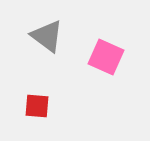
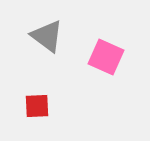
red square: rotated 8 degrees counterclockwise
